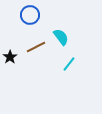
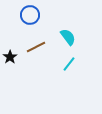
cyan semicircle: moved 7 px right
